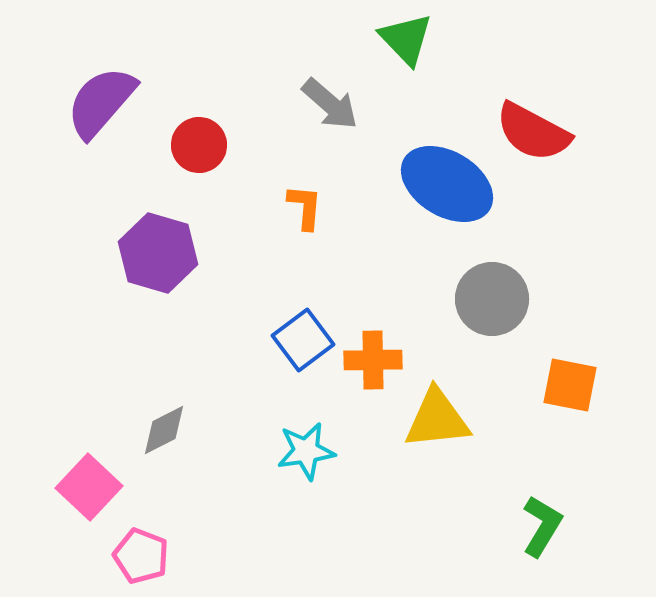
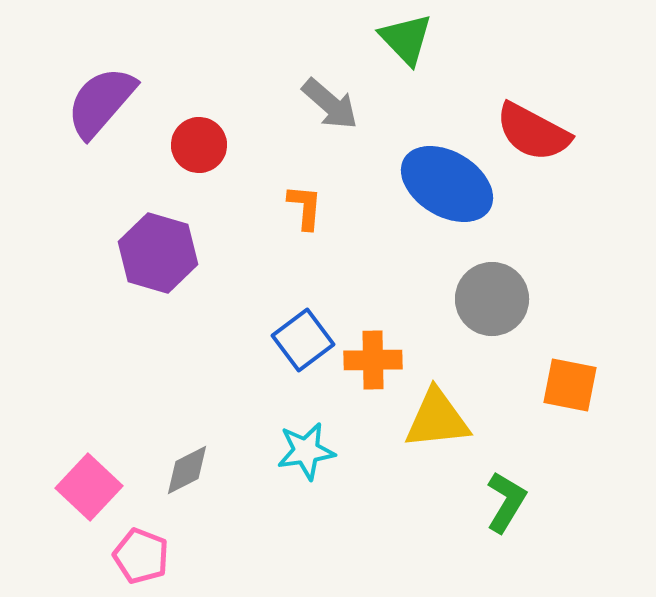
gray diamond: moved 23 px right, 40 px down
green L-shape: moved 36 px left, 24 px up
